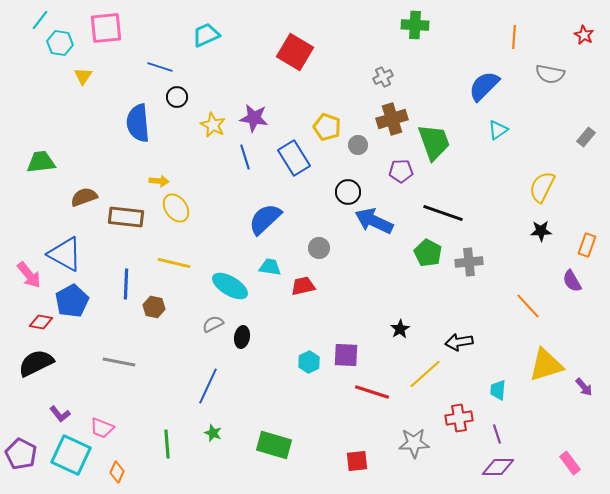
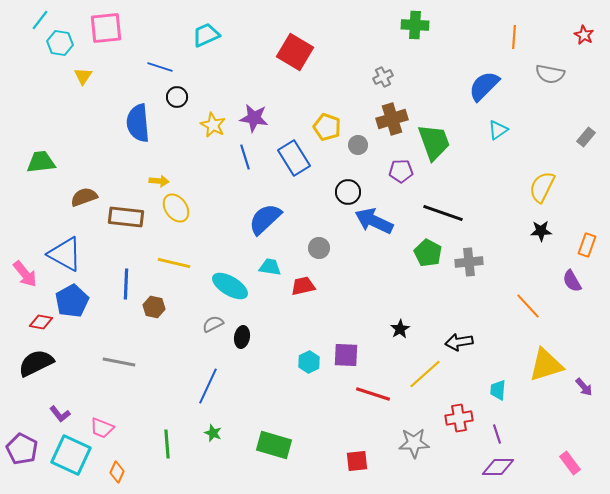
pink arrow at (29, 275): moved 4 px left, 1 px up
red line at (372, 392): moved 1 px right, 2 px down
purple pentagon at (21, 454): moved 1 px right, 5 px up
